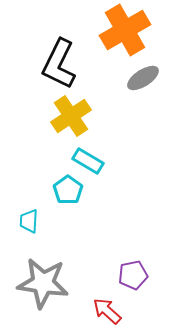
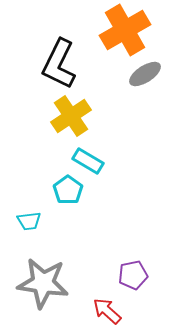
gray ellipse: moved 2 px right, 4 px up
cyan trapezoid: rotated 100 degrees counterclockwise
